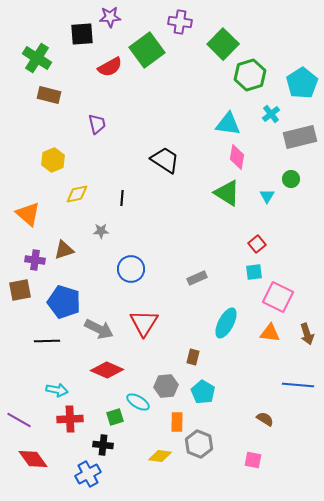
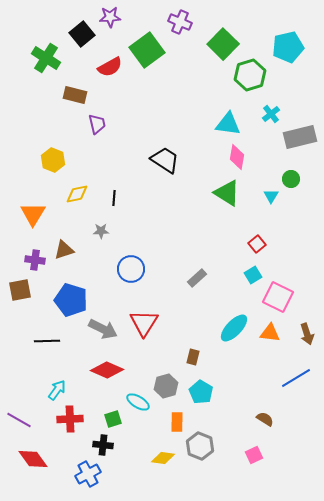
purple cross at (180, 22): rotated 15 degrees clockwise
black square at (82, 34): rotated 35 degrees counterclockwise
green cross at (37, 58): moved 9 px right
cyan pentagon at (302, 83): moved 14 px left, 36 px up; rotated 20 degrees clockwise
brown rectangle at (49, 95): moved 26 px right
yellow hexagon at (53, 160): rotated 15 degrees counterclockwise
cyan triangle at (267, 196): moved 4 px right
black line at (122, 198): moved 8 px left
orange triangle at (28, 214): moved 5 px right; rotated 20 degrees clockwise
cyan square at (254, 272): moved 1 px left, 3 px down; rotated 24 degrees counterclockwise
gray rectangle at (197, 278): rotated 18 degrees counterclockwise
blue pentagon at (64, 302): moved 7 px right, 2 px up
cyan ellipse at (226, 323): moved 8 px right, 5 px down; rotated 16 degrees clockwise
gray arrow at (99, 329): moved 4 px right
blue line at (298, 385): moved 2 px left, 7 px up; rotated 36 degrees counterclockwise
gray hexagon at (166, 386): rotated 10 degrees counterclockwise
cyan arrow at (57, 390): rotated 65 degrees counterclockwise
cyan pentagon at (203, 392): moved 2 px left
green square at (115, 417): moved 2 px left, 2 px down
gray hexagon at (199, 444): moved 1 px right, 2 px down
yellow diamond at (160, 456): moved 3 px right, 2 px down
pink square at (253, 460): moved 1 px right, 5 px up; rotated 36 degrees counterclockwise
